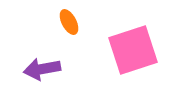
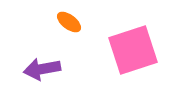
orange ellipse: rotated 25 degrees counterclockwise
